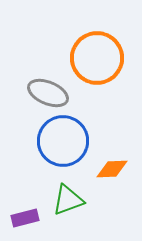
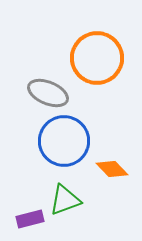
blue circle: moved 1 px right
orange diamond: rotated 48 degrees clockwise
green triangle: moved 3 px left
purple rectangle: moved 5 px right, 1 px down
